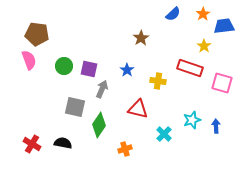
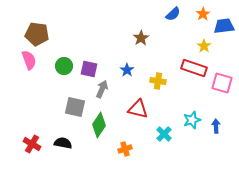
red rectangle: moved 4 px right
